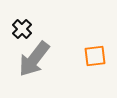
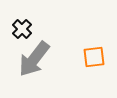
orange square: moved 1 px left, 1 px down
